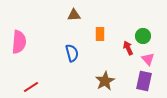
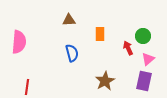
brown triangle: moved 5 px left, 5 px down
pink triangle: rotated 32 degrees clockwise
red line: moved 4 px left; rotated 49 degrees counterclockwise
